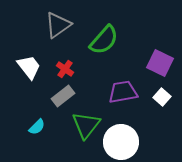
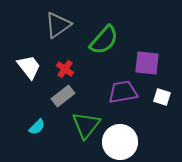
purple square: moved 13 px left; rotated 20 degrees counterclockwise
white square: rotated 24 degrees counterclockwise
white circle: moved 1 px left
